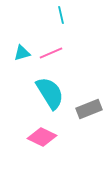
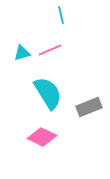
pink line: moved 1 px left, 3 px up
cyan semicircle: moved 2 px left
gray rectangle: moved 2 px up
